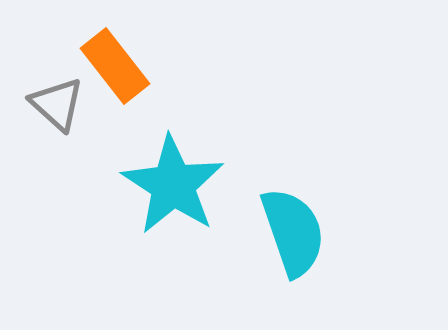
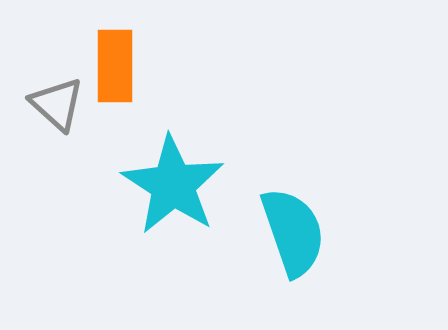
orange rectangle: rotated 38 degrees clockwise
